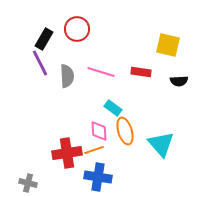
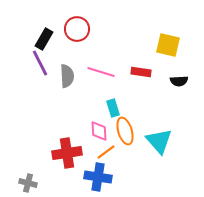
cyan rectangle: rotated 36 degrees clockwise
cyan triangle: moved 2 px left, 3 px up
orange line: moved 12 px right, 2 px down; rotated 18 degrees counterclockwise
